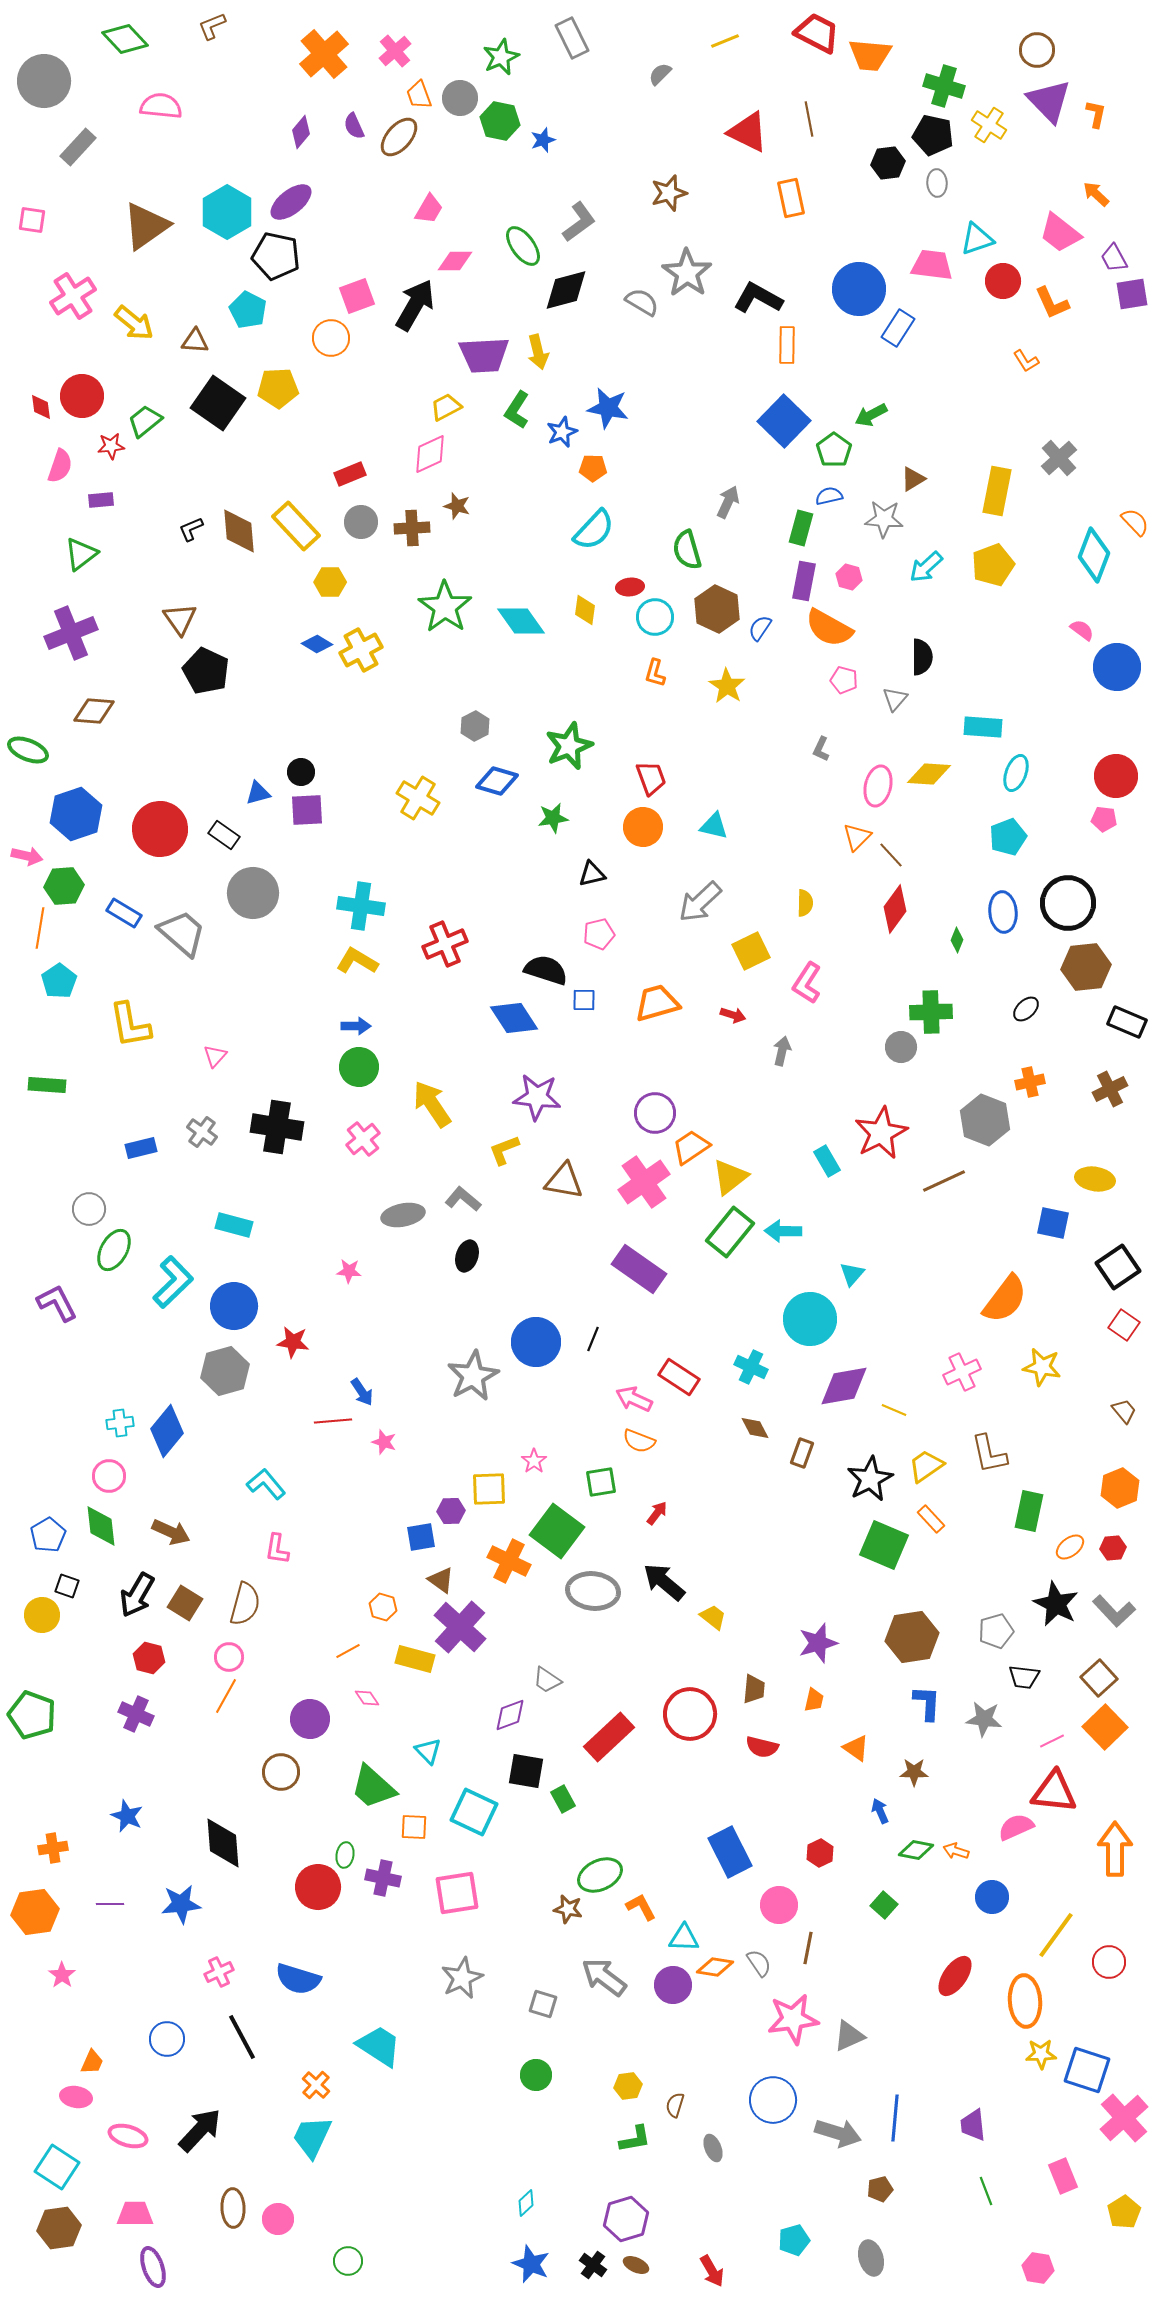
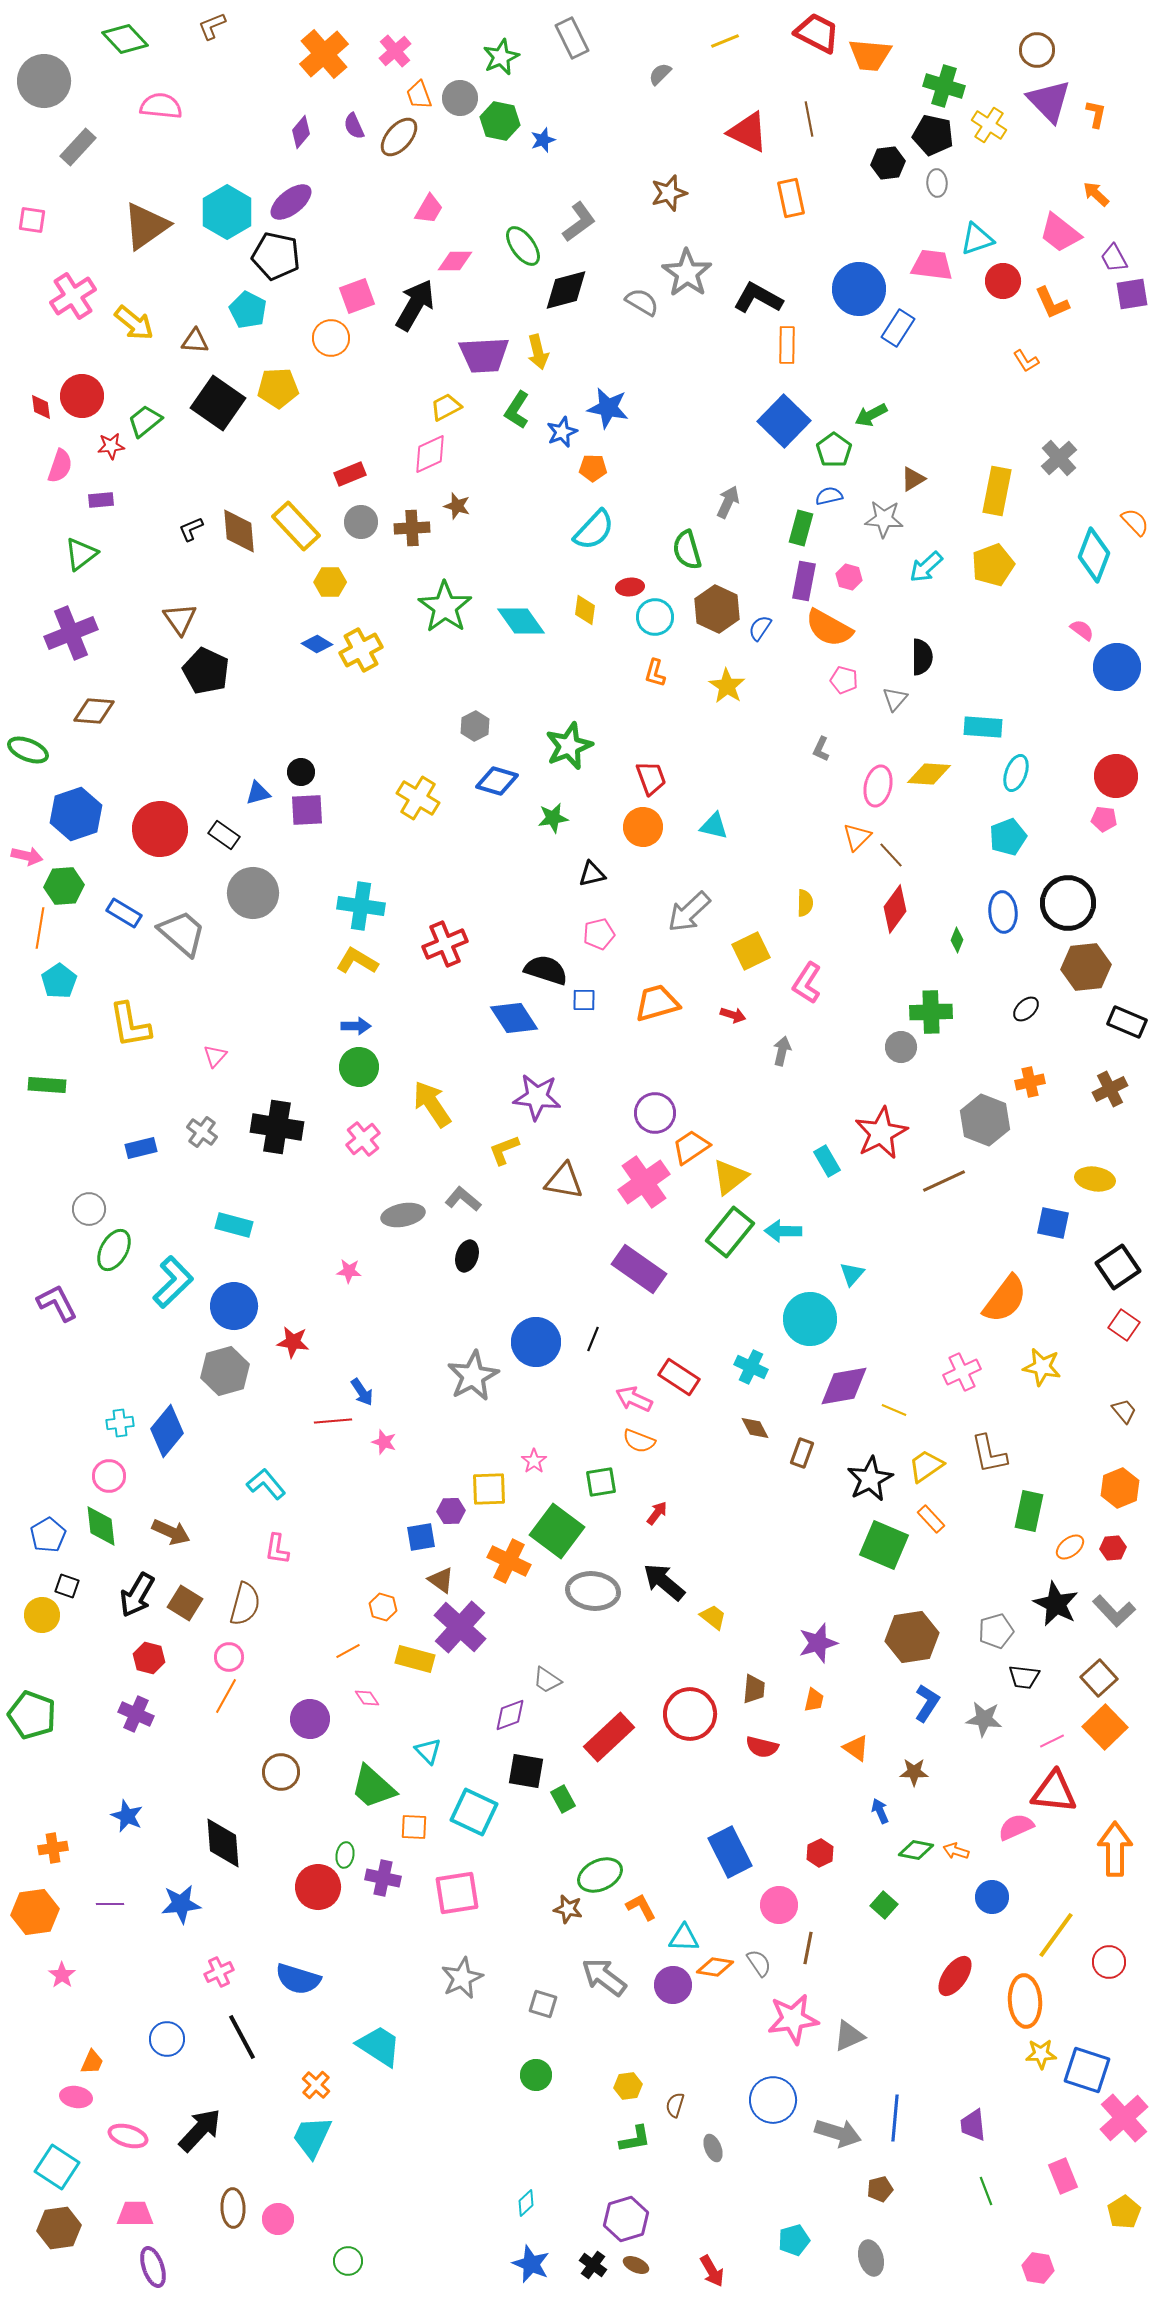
gray arrow at (700, 902): moved 11 px left, 10 px down
blue L-shape at (927, 1703): rotated 30 degrees clockwise
